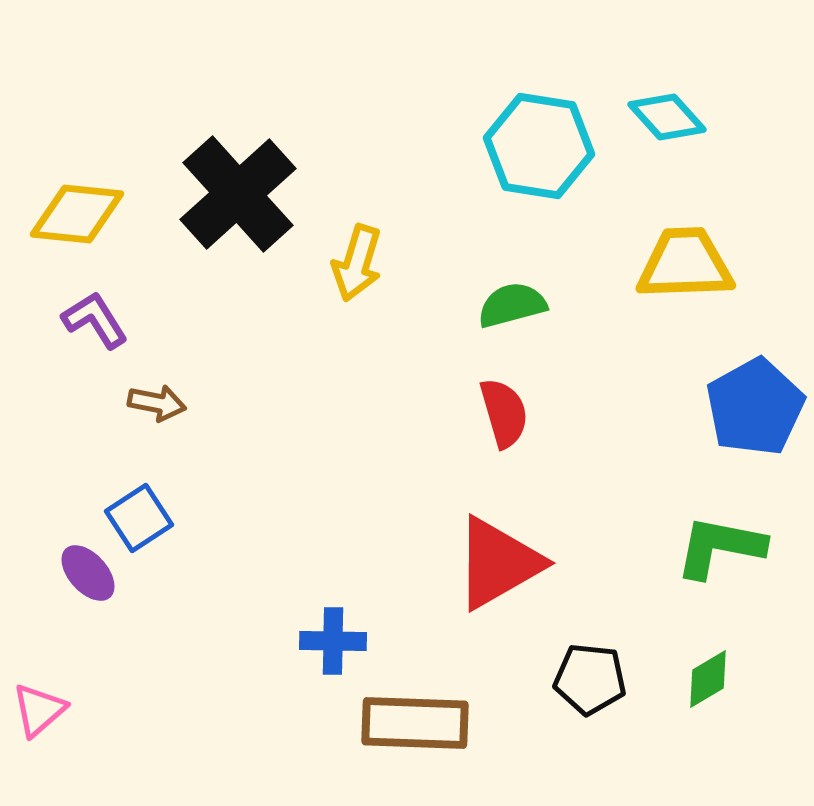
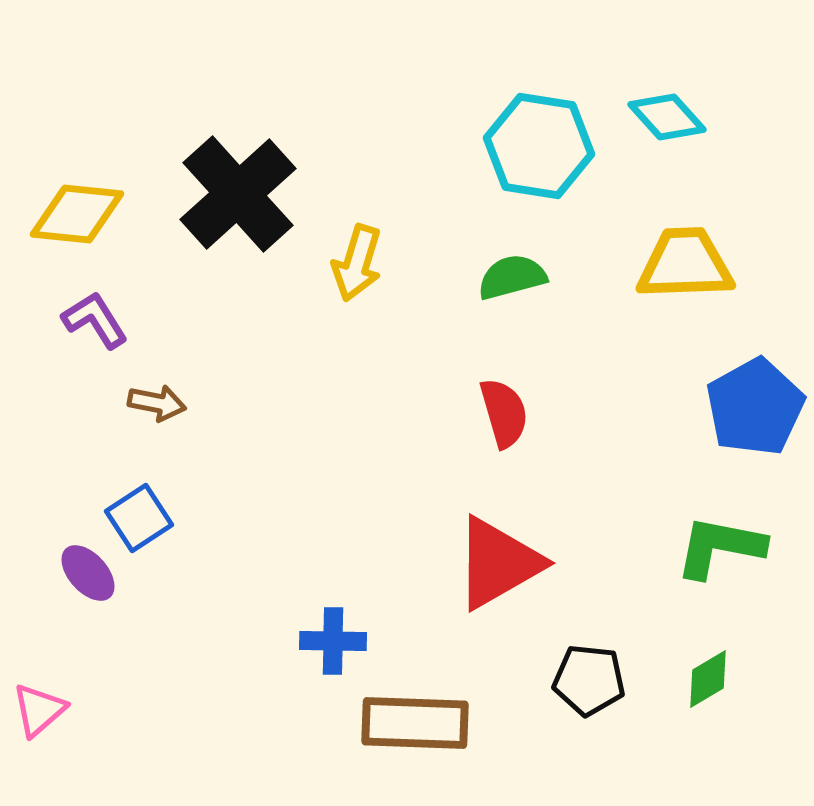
green semicircle: moved 28 px up
black pentagon: moved 1 px left, 1 px down
